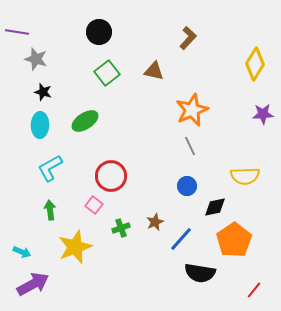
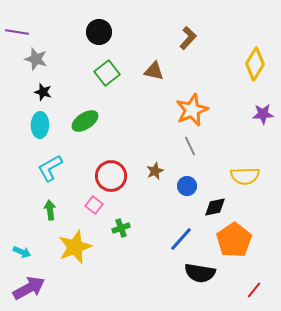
brown star: moved 51 px up
purple arrow: moved 4 px left, 4 px down
